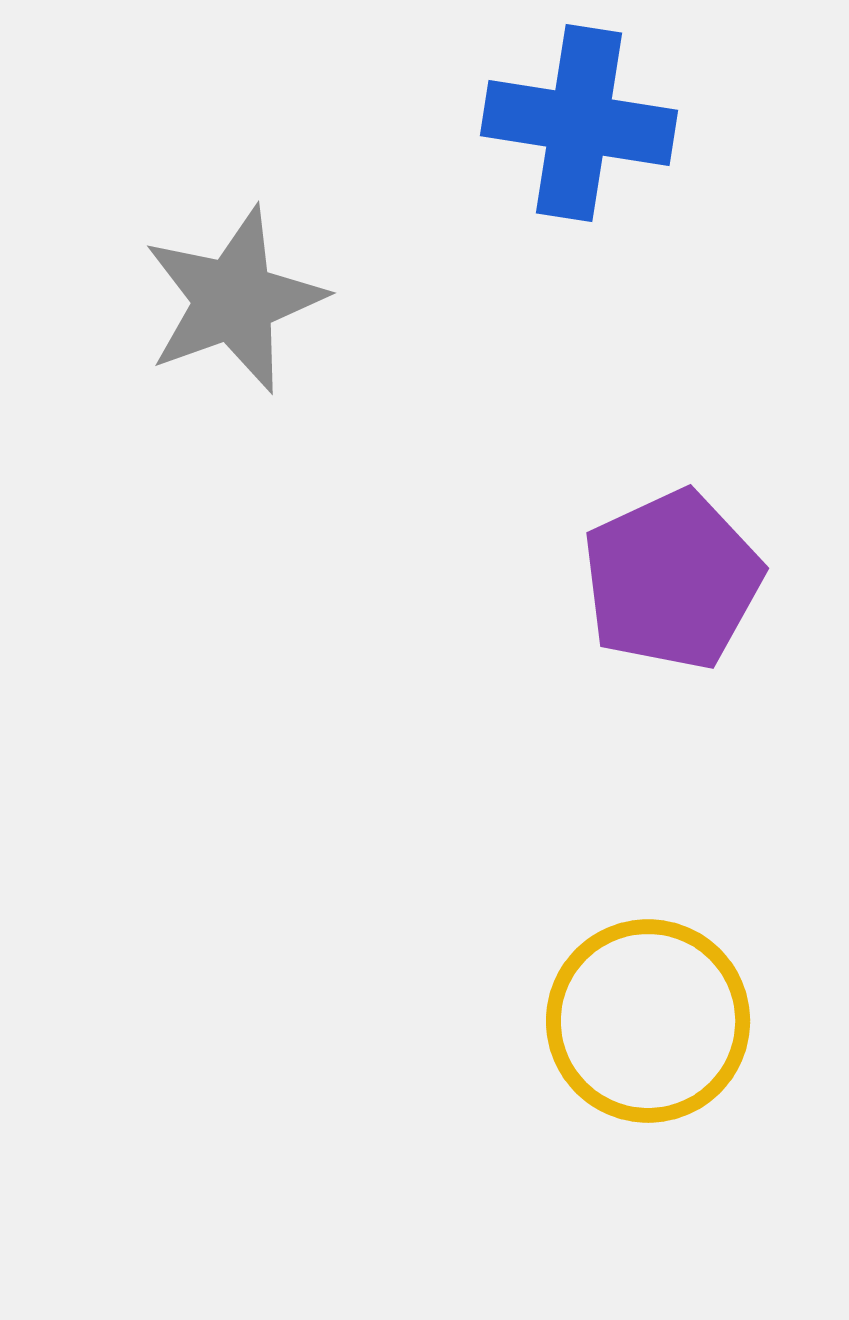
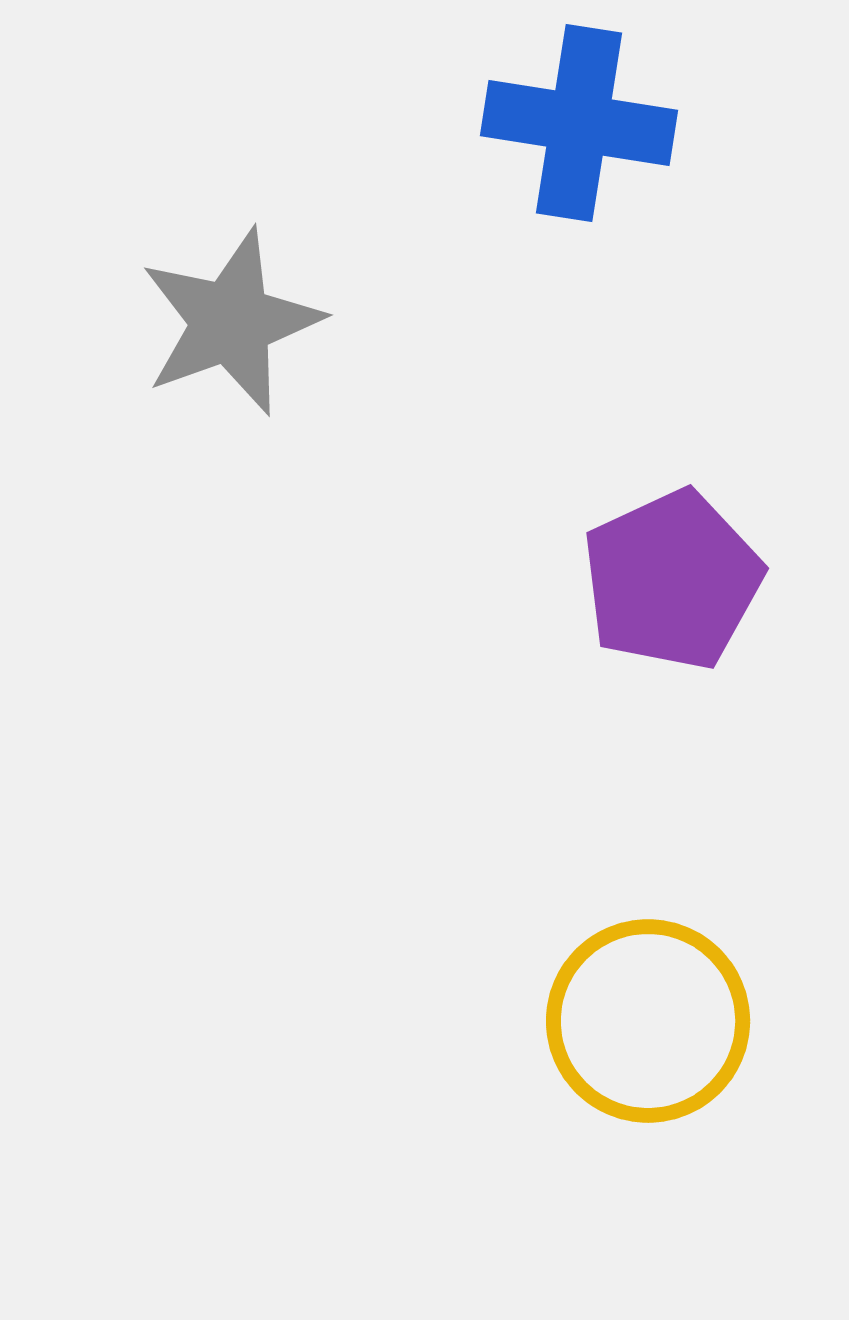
gray star: moved 3 px left, 22 px down
